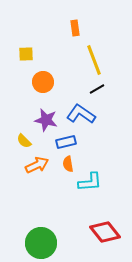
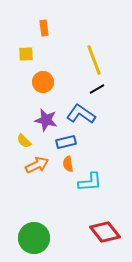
orange rectangle: moved 31 px left
green circle: moved 7 px left, 5 px up
